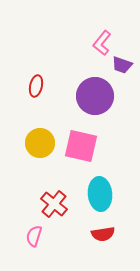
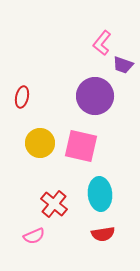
purple trapezoid: moved 1 px right
red ellipse: moved 14 px left, 11 px down
pink semicircle: rotated 130 degrees counterclockwise
